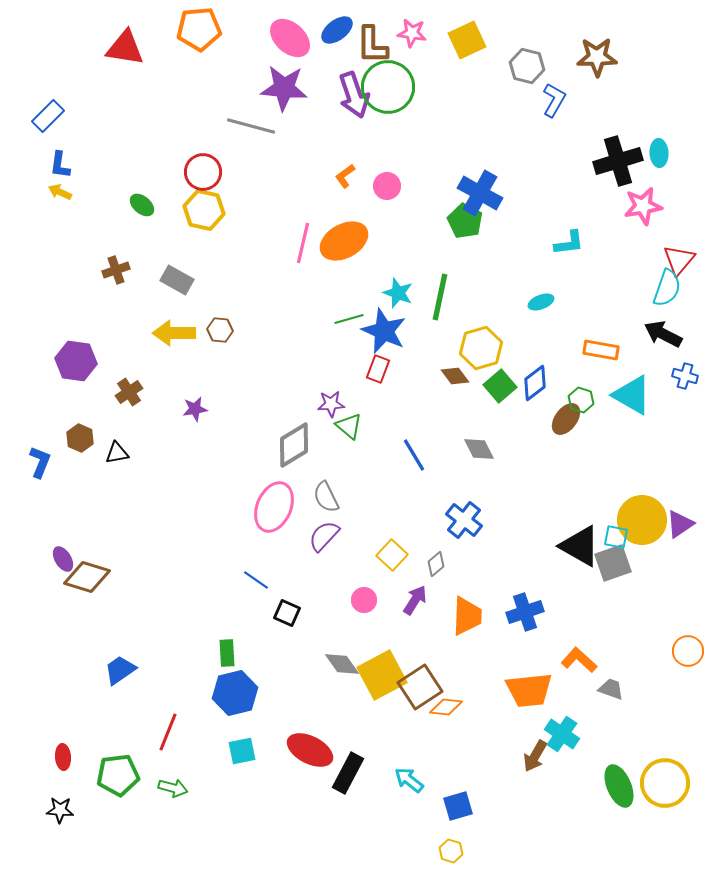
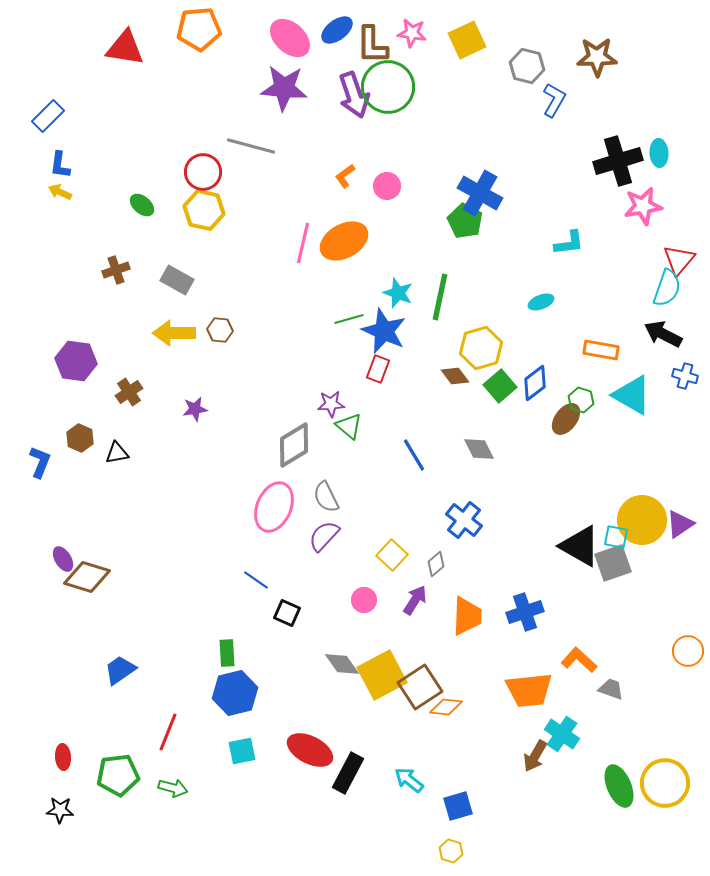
gray line at (251, 126): moved 20 px down
